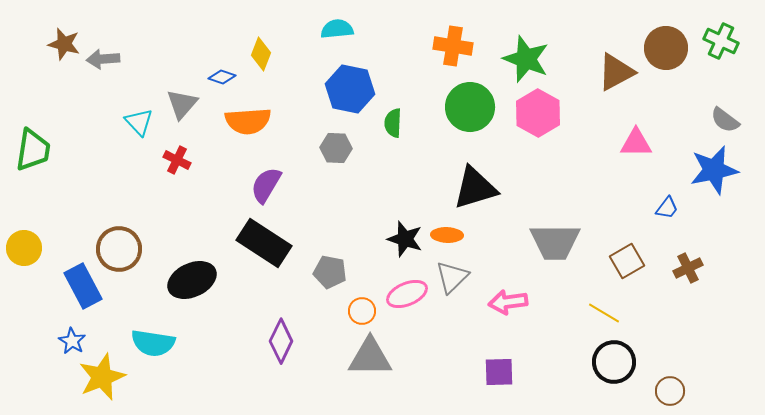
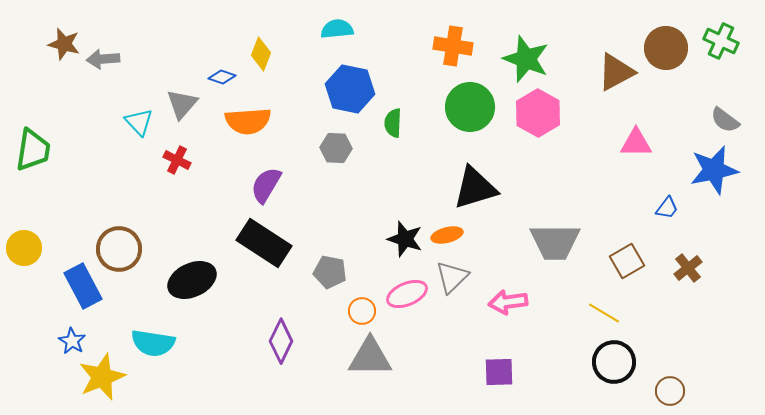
orange ellipse at (447, 235): rotated 16 degrees counterclockwise
brown cross at (688, 268): rotated 12 degrees counterclockwise
